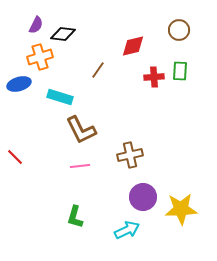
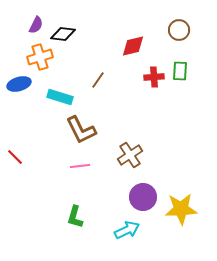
brown line: moved 10 px down
brown cross: rotated 20 degrees counterclockwise
